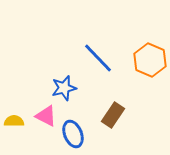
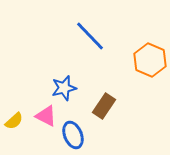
blue line: moved 8 px left, 22 px up
brown rectangle: moved 9 px left, 9 px up
yellow semicircle: rotated 138 degrees clockwise
blue ellipse: moved 1 px down
